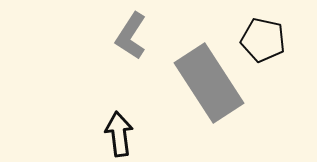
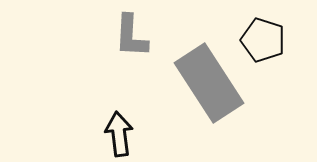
gray L-shape: rotated 30 degrees counterclockwise
black pentagon: rotated 6 degrees clockwise
